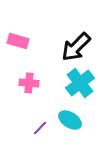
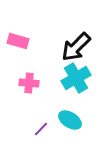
cyan cross: moved 4 px left, 5 px up; rotated 8 degrees clockwise
purple line: moved 1 px right, 1 px down
